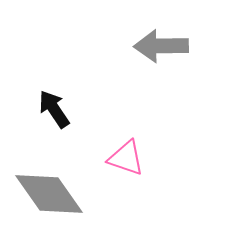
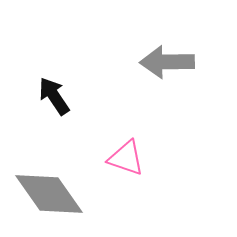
gray arrow: moved 6 px right, 16 px down
black arrow: moved 13 px up
